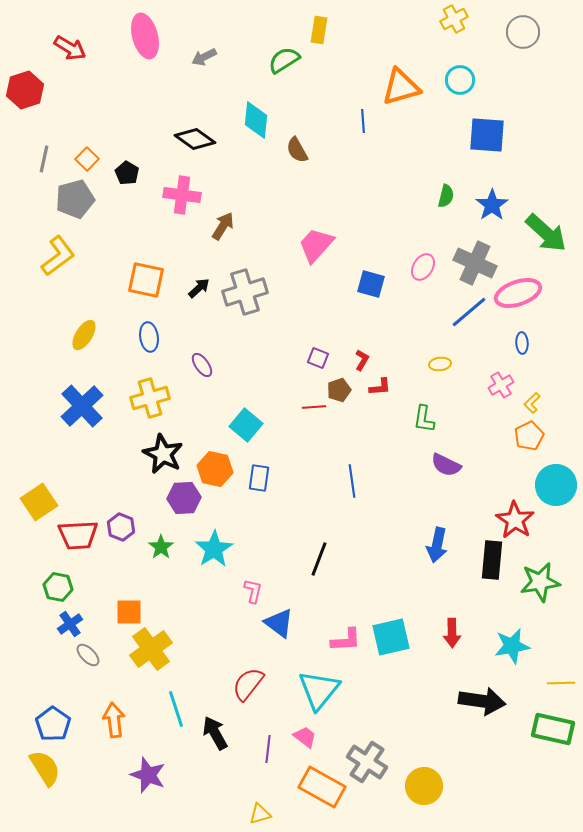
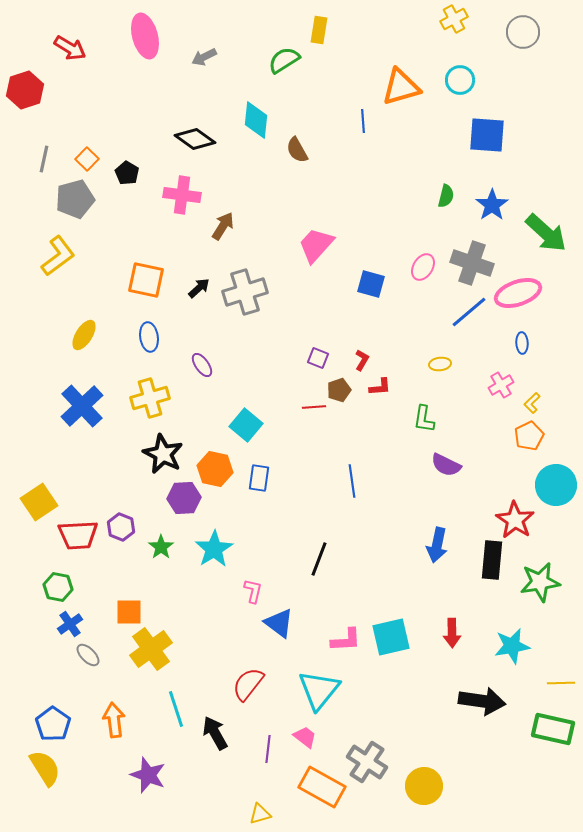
gray cross at (475, 263): moved 3 px left; rotated 6 degrees counterclockwise
